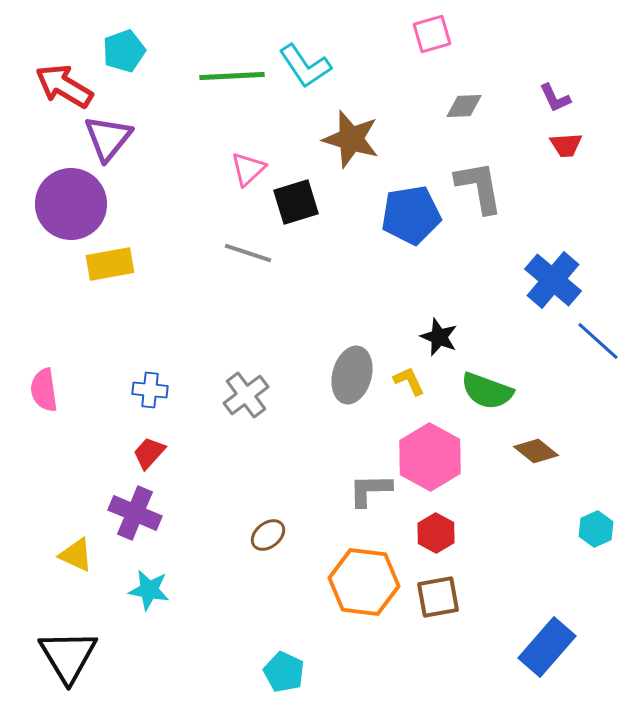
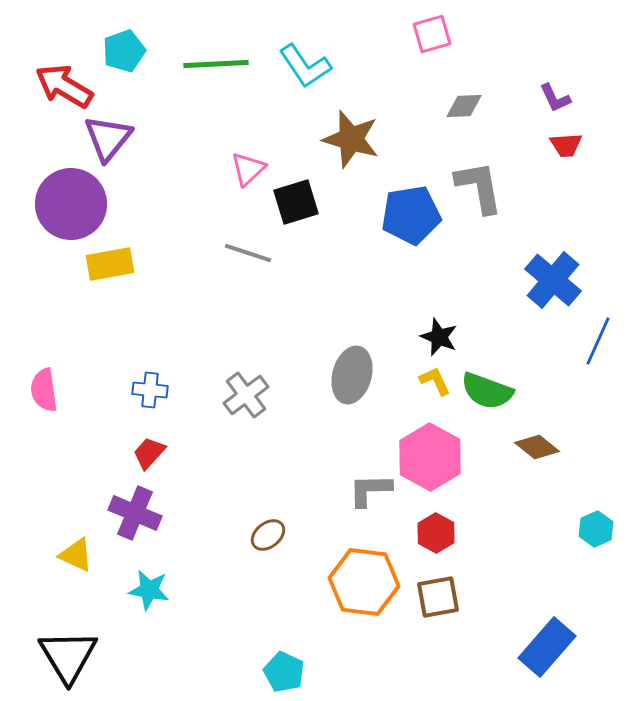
green line at (232, 76): moved 16 px left, 12 px up
blue line at (598, 341): rotated 72 degrees clockwise
yellow L-shape at (409, 381): moved 26 px right
brown diamond at (536, 451): moved 1 px right, 4 px up
